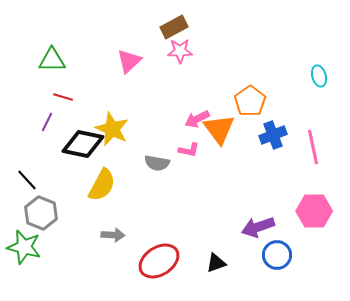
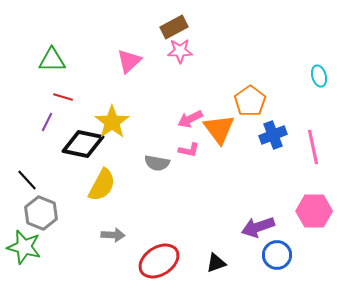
pink arrow: moved 7 px left
yellow star: moved 7 px up; rotated 12 degrees clockwise
